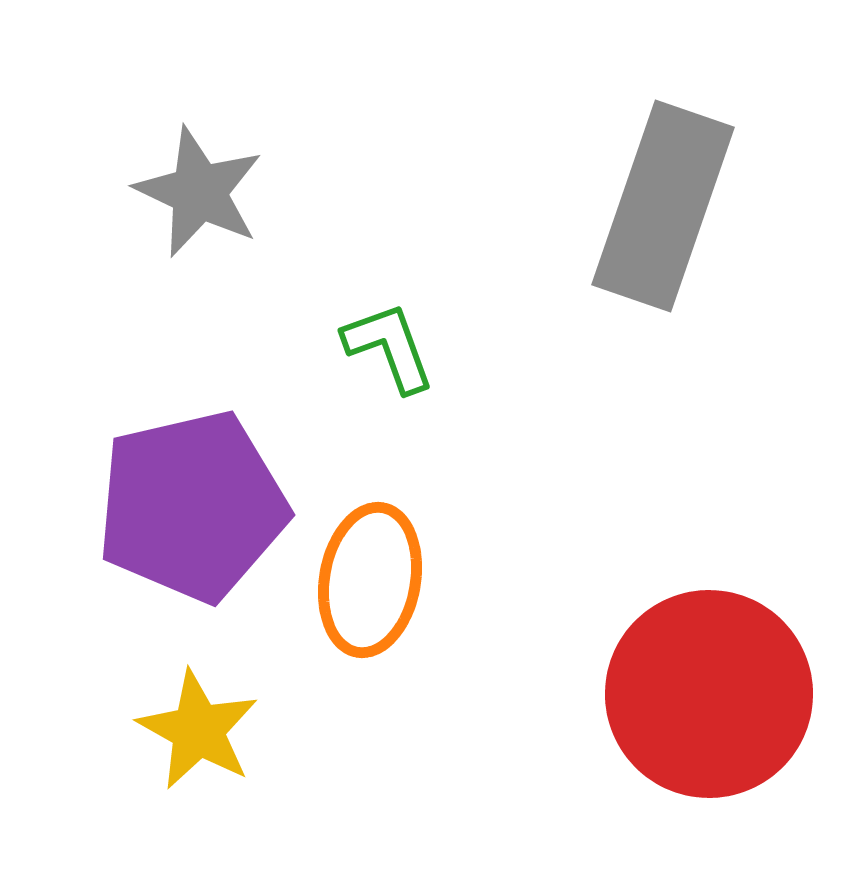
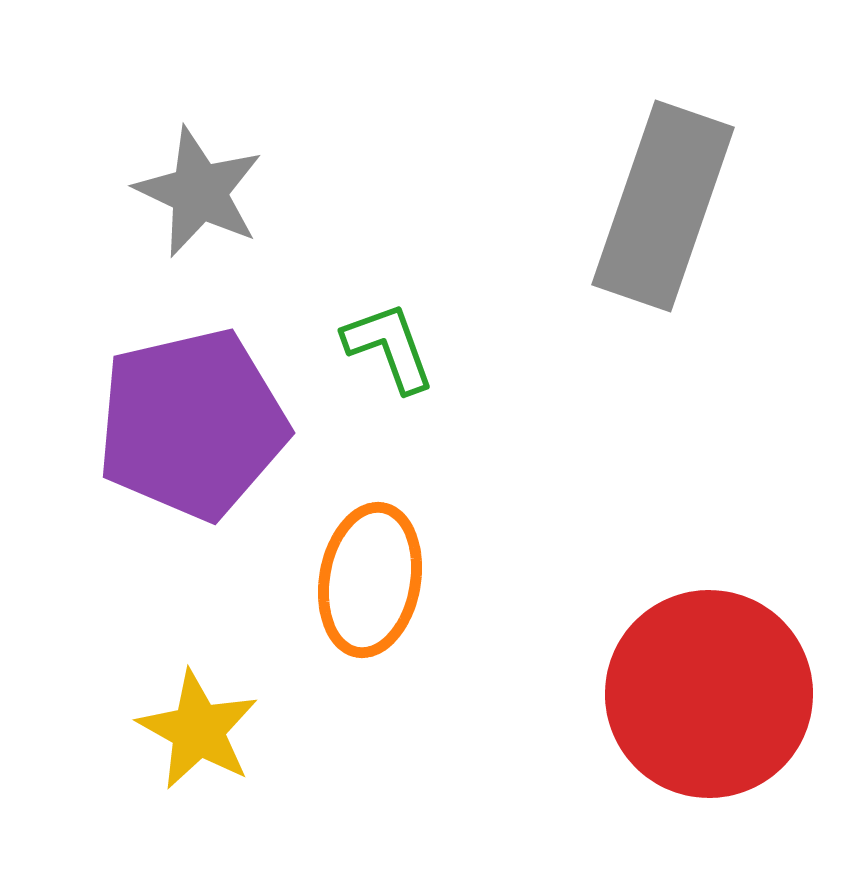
purple pentagon: moved 82 px up
